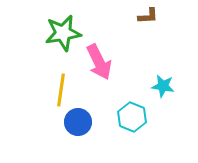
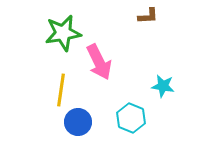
cyan hexagon: moved 1 px left, 1 px down
